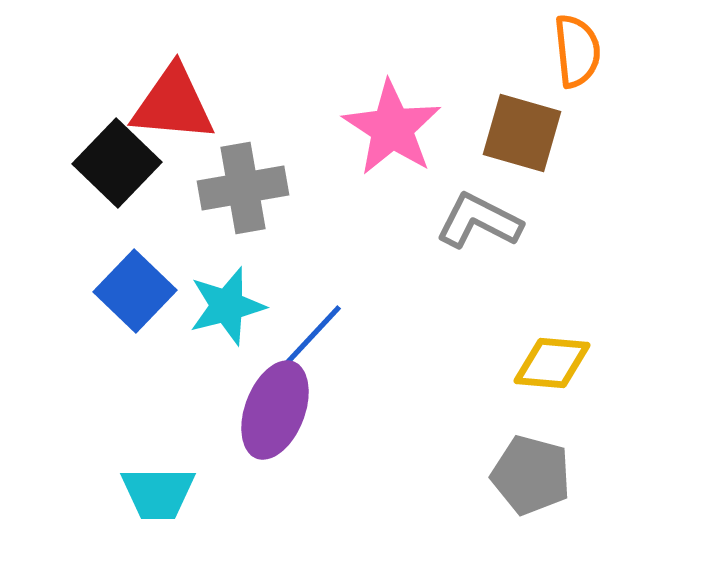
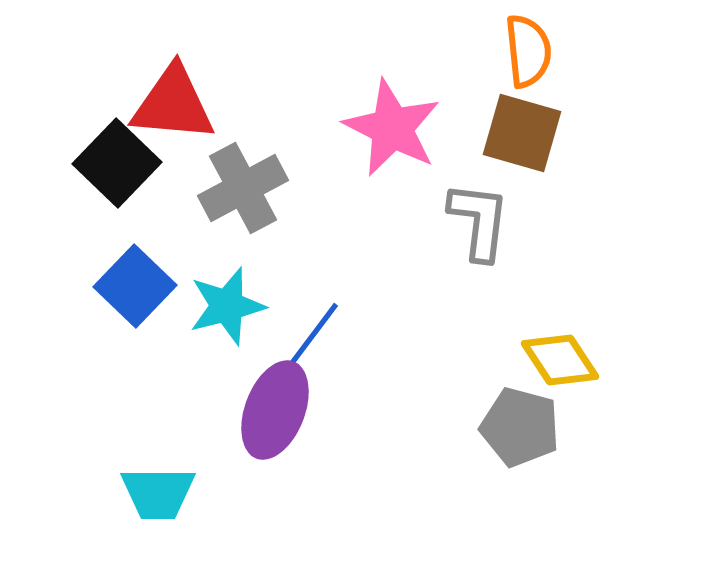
orange semicircle: moved 49 px left
pink star: rotated 6 degrees counterclockwise
gray cross: rotated 18 degrees counterclockwise
gray L-shape: rotated 70 degrees clockwise
blue square: moved 5 px up
blue line: rotated 6 degrees counterclockwise
yellow diamond: moved 8 px right, 3 px up; rotated 52 degrees clockwise
gray pentagon: moved 11 px left, 48 px up
